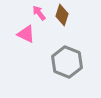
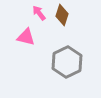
pink triangle: moved 3 px down; rotated 12 degrees counterclockwise
gray hexagon: rotated 12 degrees clockwise
